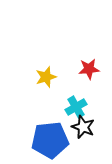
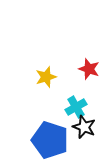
red star: rotated 25 degrees clockwise
black star: moved 1 px right
blue pentagon: rotated 24 degrees clockwise
